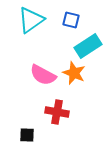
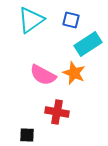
cyan rectangle: moved 2 px up
